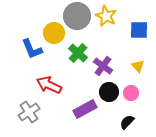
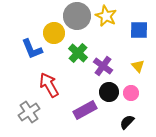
red arrow: rotated 35 degrees clockwise
purple rectangle: moved 1 px down
